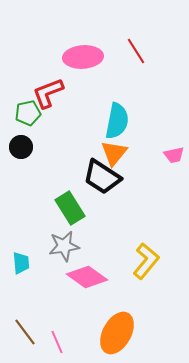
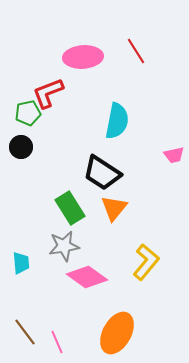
orange triangle: moved 55 px down
black trapezoid: moved 4 px up
yellow L-shape: moved 1 px down
